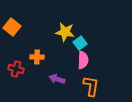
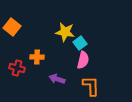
pink semicircle: rotated 12 degrees clockwise
red cross: moved 1 px right, 1 px up
orange L-shape: rotated 10 degrees counterclockwise
